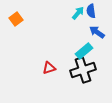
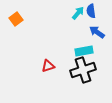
cyan rectangle: rotated 30 degrees clockwise
red triangle: moved 1 px left, 2 px up
